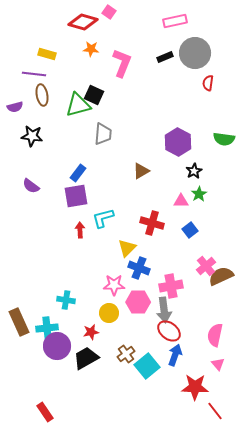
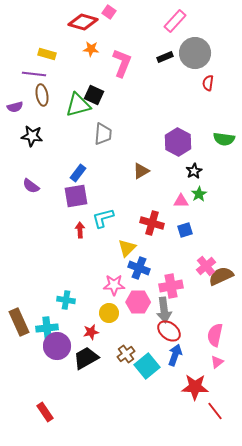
pink rectangle at (175, 21): rotated 35 degrees counterclockwise
blue square at (190, 230): moved 5 px left; rotated 21 degrees clockwise
pink triangle at (218, 364): moved 1 px left, 2 px up; rotated 32 degrees clockwise
